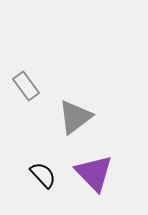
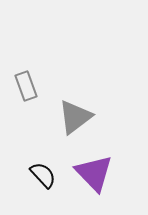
gray rectangle: rotated 16 degrees clockwise
